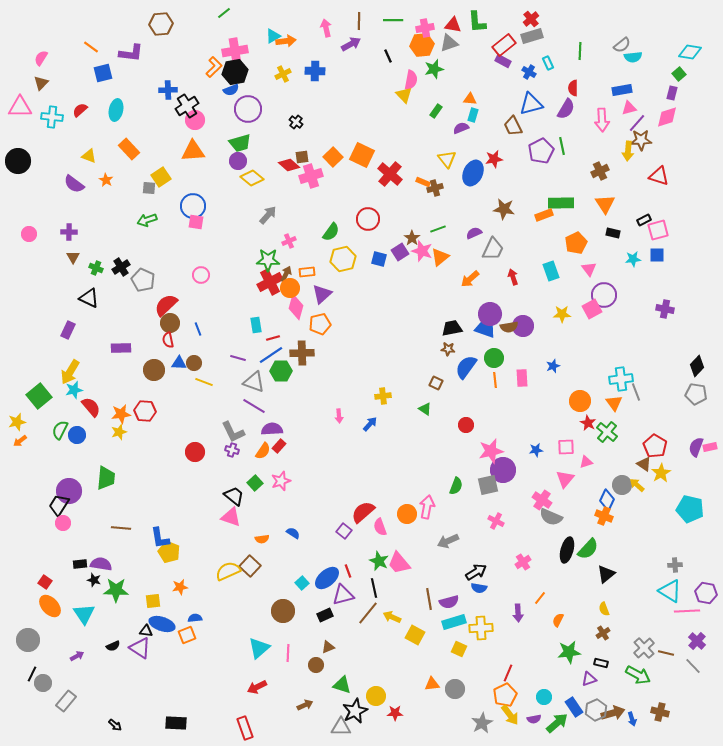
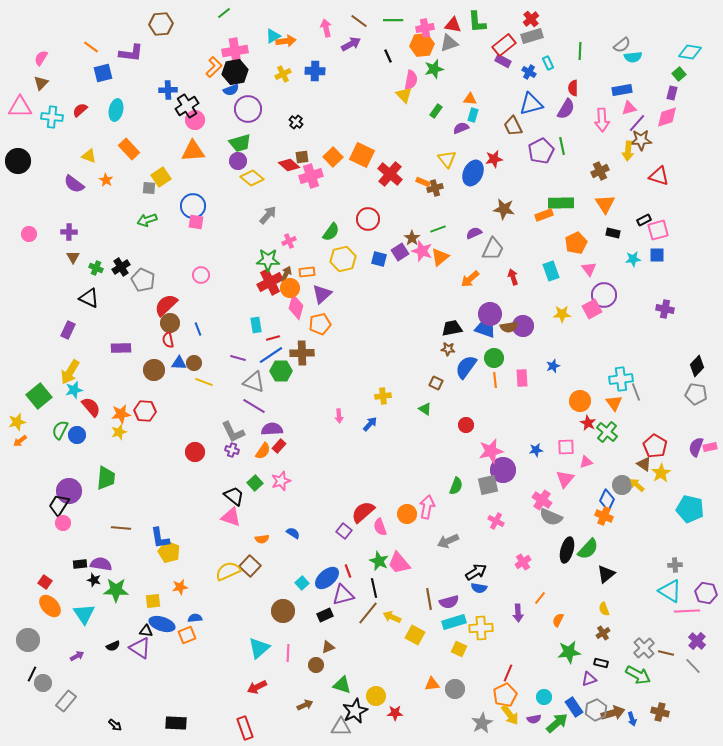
brown line at (359, 21): rotated 54 degrees counterclockwise
